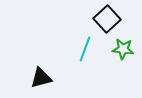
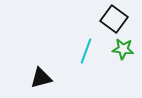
black square: moved 7 px right; rotated 12 degrees counterclockwise
cyan line: moved 1 px right, 2 px down
